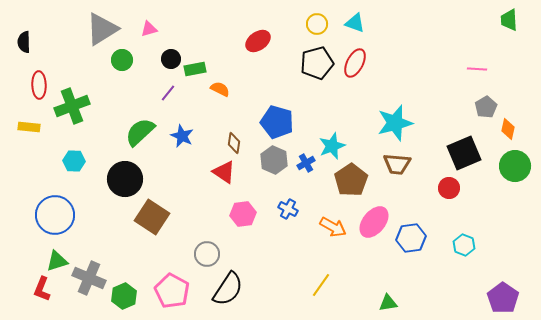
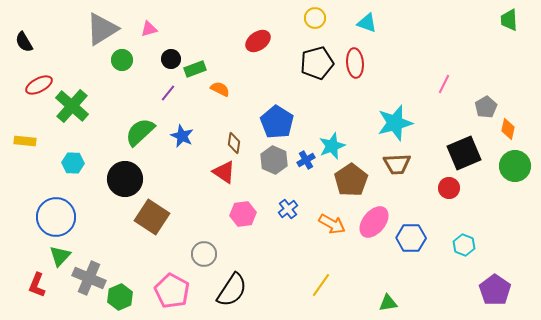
cyan triangle at (355, 23): moved 12 px right
yellow circle at (317, 24): moved 2 px left, 6 px up
black semicircle at (24, 42): rotated 30 degrees counterclockwise
red ellipse at (355, 63): rotated 32 degrees counterclockwise
green rectangle at (195, 69): rotated 10 degrees counterclockwise
pink line at (477, 69): moved 33 px left, 15 px down; rotated 66 degrees counterclockwise
red ellipse at (39, 85): rotated 64 degrees clockwise
green cross at (72, 106): rotated 28 degrees counterclockwise
blue pentagon at (277, 122): rotated 16 degrees clockwise
yellow rectangle at (29, 127): moved 4 px left, 14 px down
cyan hexagon at (74, 161): moved 1 px left, 2 px down
blue cross at (306, 163): moved 3 px up
brown trapezoid at (397, 164): rotated 8 degrees counterclockwise
blue cross at (288, 209): rotated 24 degrees clockwise
blue circle at (55, 215): moved 1 px right, 2 px down
orange arrow at (333, 227): moved 1 px left, 3 px up
blue hexagon at (411, 238): rotated 8 degrees clockwise
gray circle at (207, 254): moved 3 px left
green triangle at (57, 261): moved 3 px right, 5 px up; rotated 30 degrees counterclockwise
red L-shape at (42, 289): moved 5 px left, 4 px up
black semicircle at (228, 289): moved 4 px right, 1 px down
green hexagon at (124, 296): moved 4 px left, 1 px down
purple pentagon at (503, 298): moved 8 px left, 8 px up
